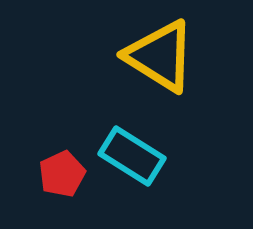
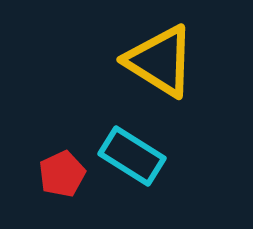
yellow triangle: moved 5 px down
